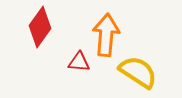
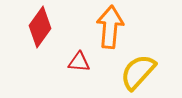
orange arrow: moved 4 px right, 8 px up
yellow semicircle: rotated 81 degrees counterclockwise
